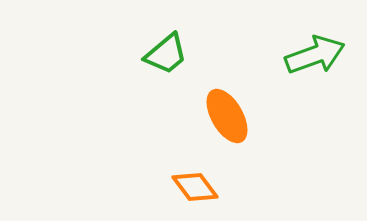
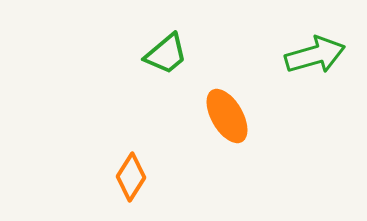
green arrow: rotated 4 degrees clockwise
orange diamond: moved 64 px left, 10 px up; rotated 69 degrees clockwise
